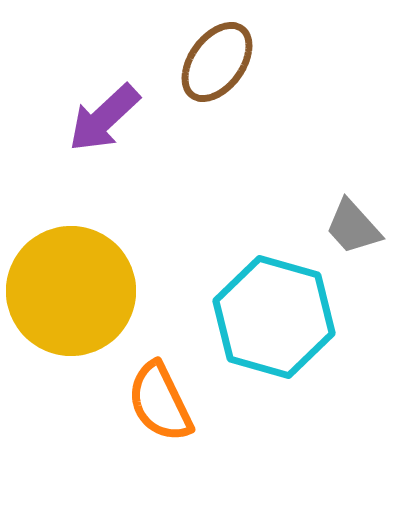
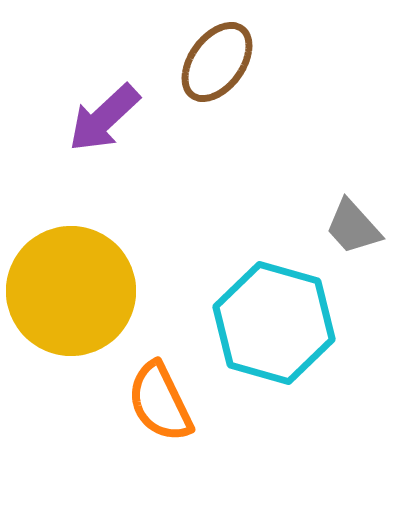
cyan hexagon: moved 6 px down
